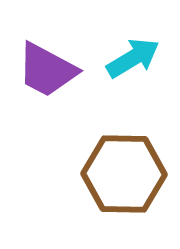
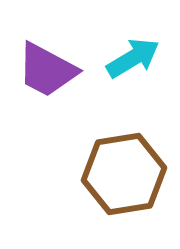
brown hexagon: rotated 10 degrees counterclockwise
